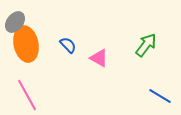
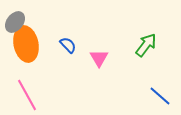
pink triangle: rotated 30 degrees clockwise
blue line: rotated 10 degrees clockwise
